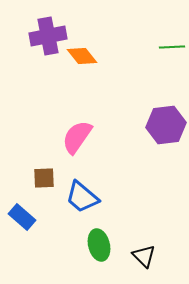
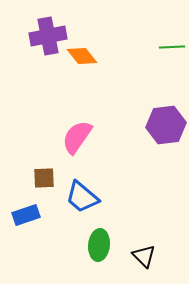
blue rectangle: moved 4 px right, 2 px up; rotated 60 degrees counterclockwise
green ellipse: rotated 20 degrees clockwise
